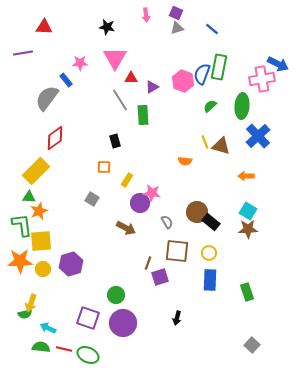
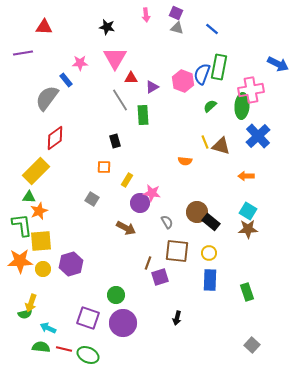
gray triangle at (177, 28): rotated 32 degrees clockwise
pink cross at (262, 79): moved 11 px left, 11 px down
